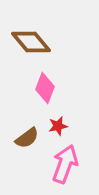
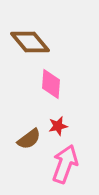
brown diamond: moved 1 px left
pink diamond: moved 6 px right, 4 px up; rotated 16 degrees counterclockwise
brown semicircle: moved 2 px right, 1 px down
